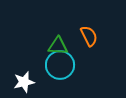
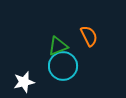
green triangle: rotated 25 degrees counterclockwise
cyan circle: moved 3 px right, 1 px down
